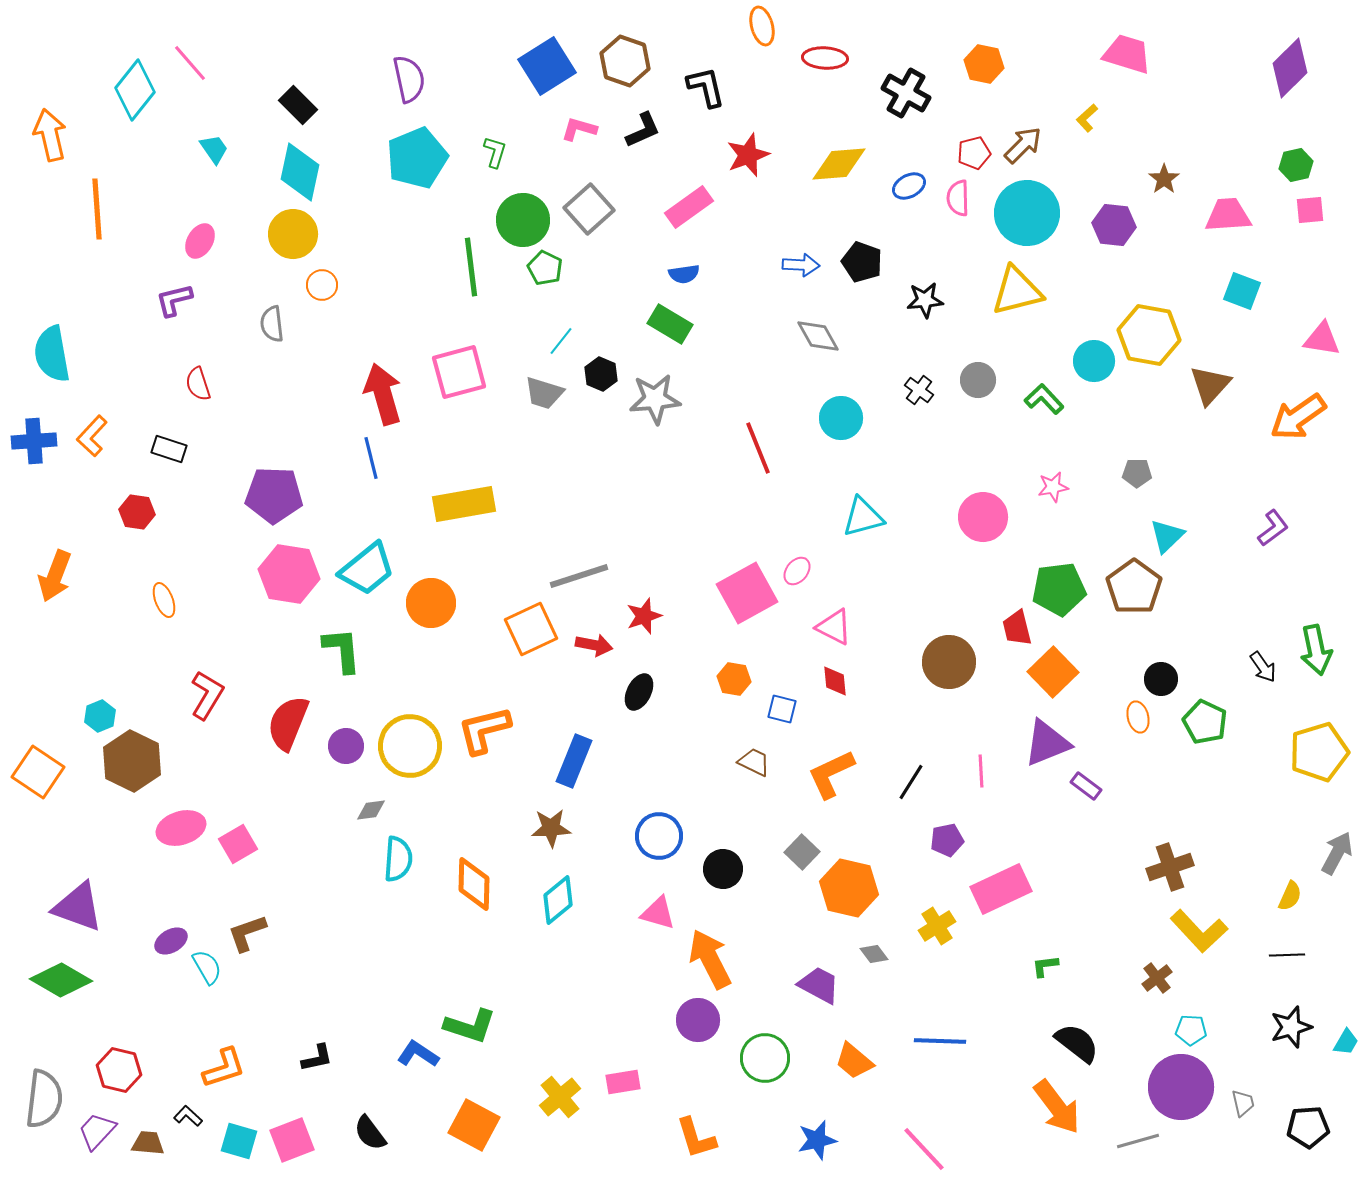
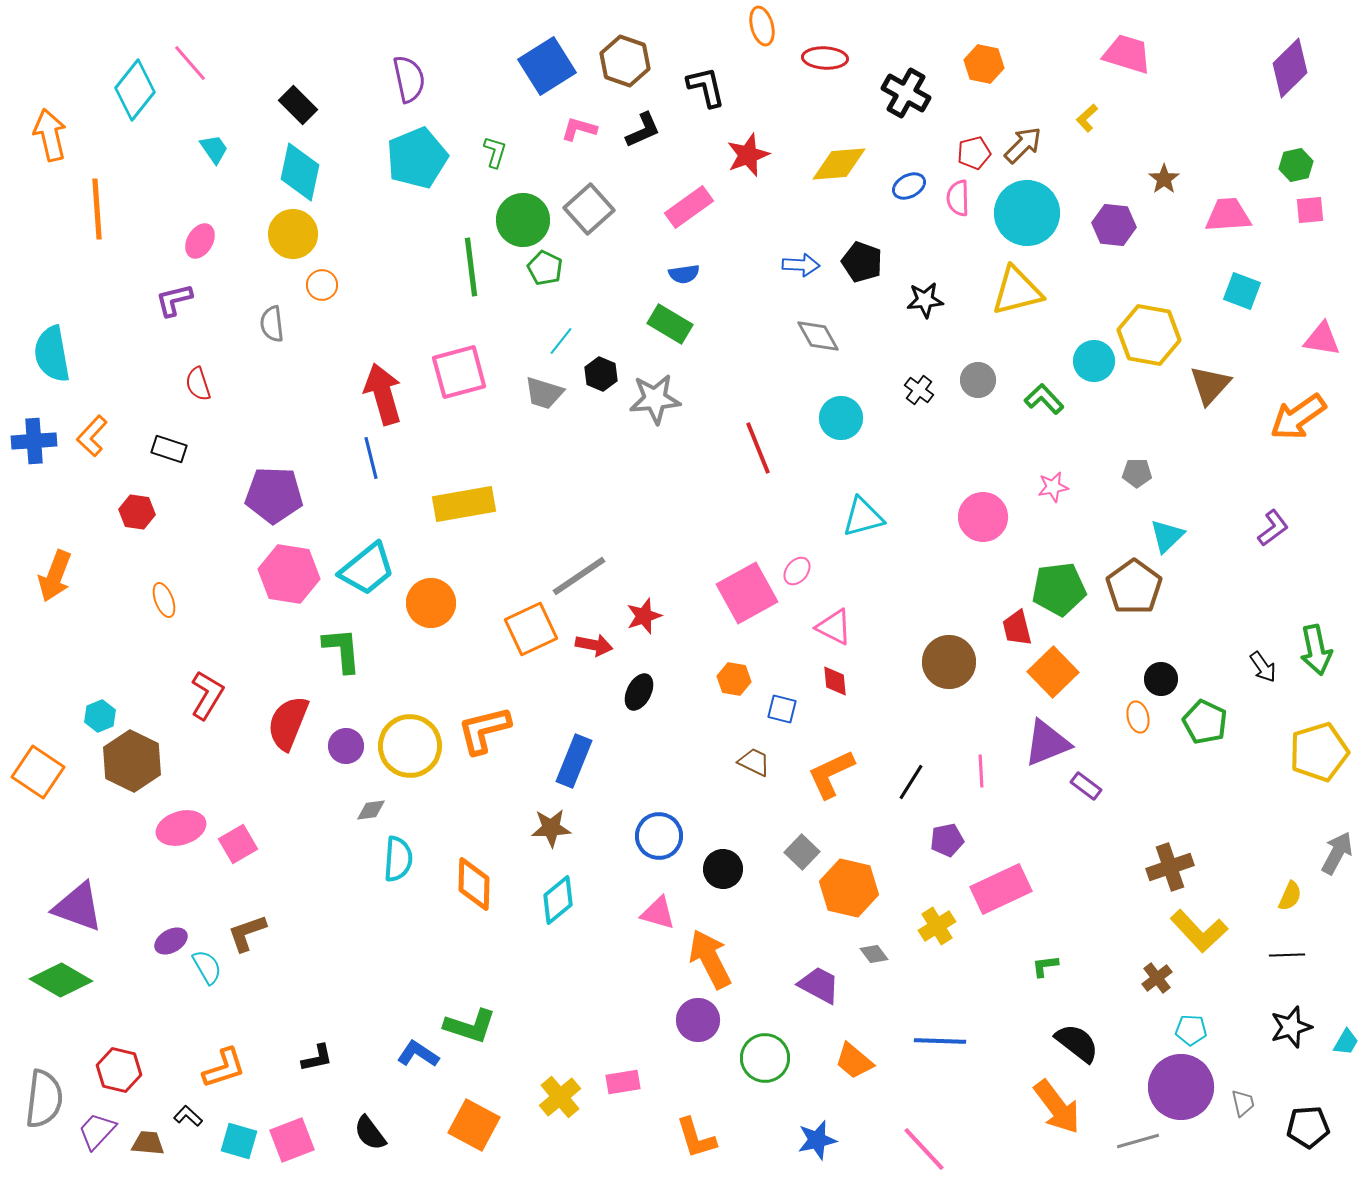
gray line at (579, 576): rotated 16 degrees counterclockwise
